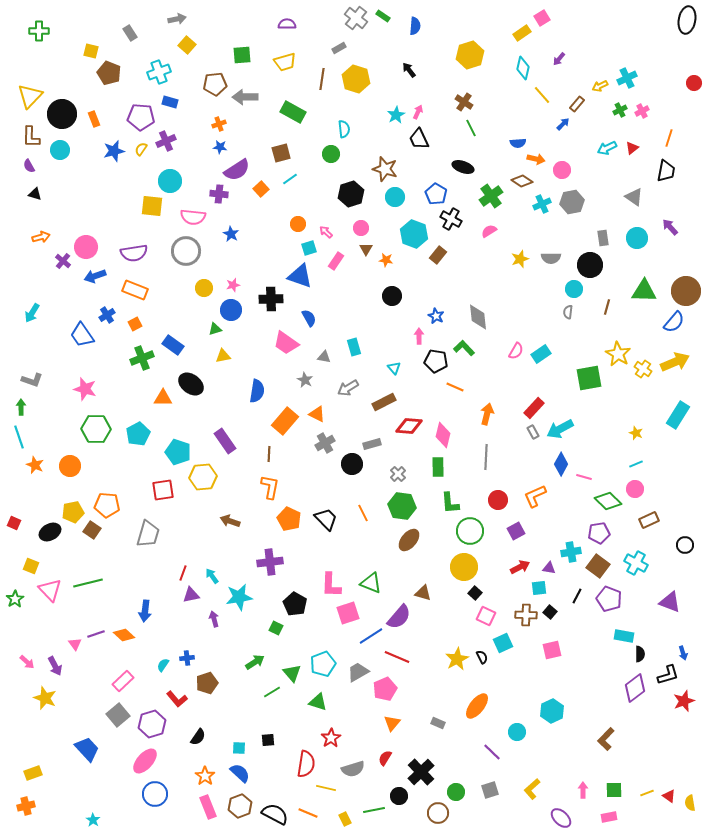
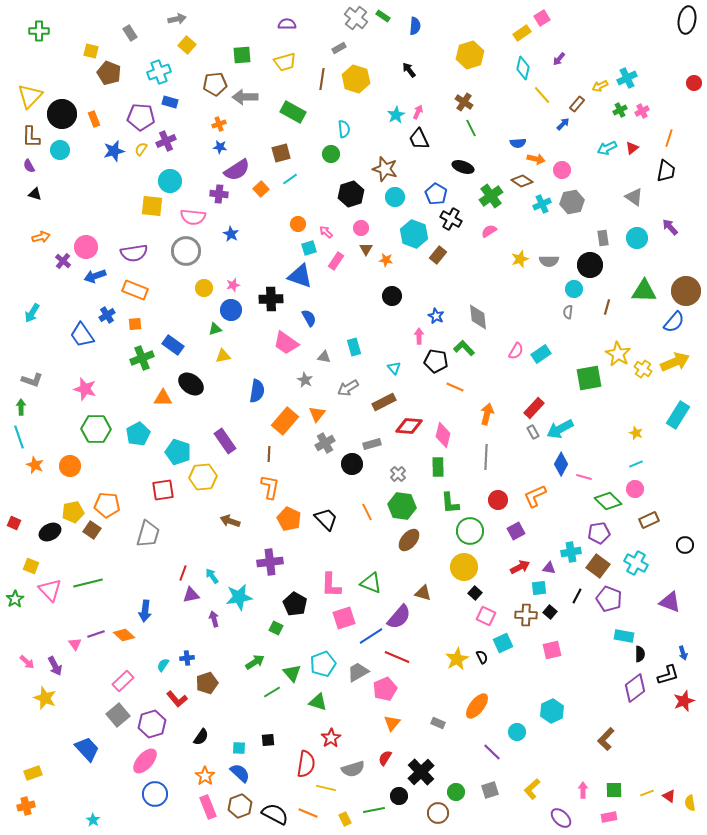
gray semicircle at (551, 258): moved 2 px left, 3 px down
orange square at (135, 324): rotated 24 degrees clockwise
orange triangle at (317, 414): rotated 42 degrees clockwise
orange line at (363, 513): moved 4 px right, 1 px up
pink square at (348, 613): moved 4 px left, 5 px down
black semicircle at (198, 737): moved 3 px right
